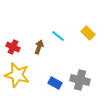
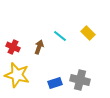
cyan line: moved 2 px right
blue rectangle: rotated 48 degrees counterclockwise
